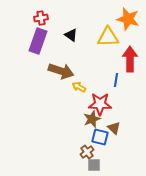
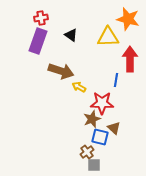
red star: moved 2 px right, 1 px up
